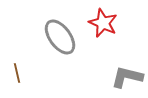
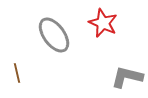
gray ellipse: moved 6 px left, 2 px up
